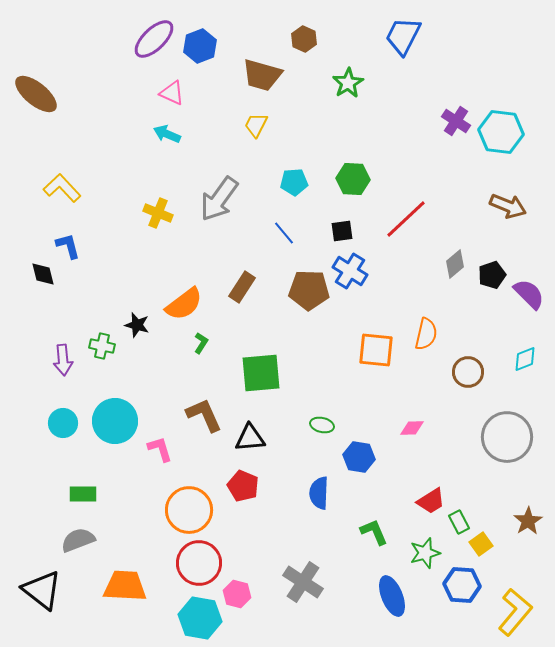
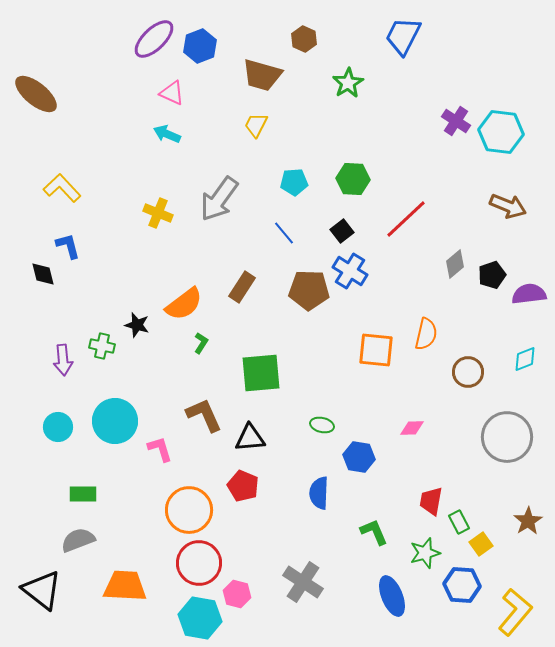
black square at (342, 231): rotated 30 degrees counterclockwise
purple semicircle at (529, 294): rotated 52 degrees counterclockwise
cyan circle at (63, 423): moved 5 px left, 4 px down
red trapezoid at (431, 501): rotated 132 degrees clockwise
